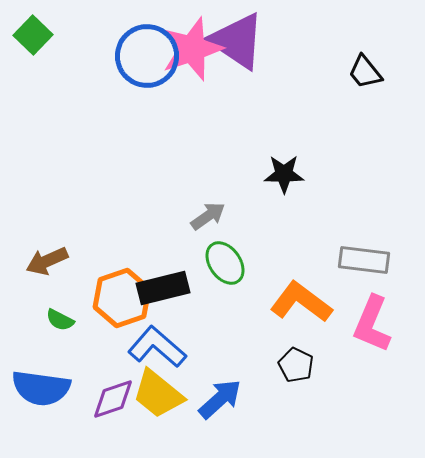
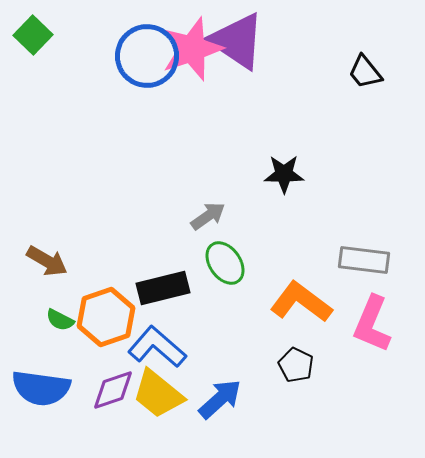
brown arrow: rotated 126 degrees counterclockwise
orange hexagon: moved 16 px left, 19 px down
purple diamond: moved 9 px up
